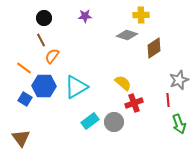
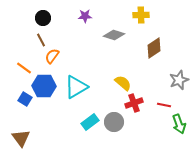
black circle: moved 1 px left
gray diamond: moved 13 px left
red line: moved 4 px left, 5 px down; rotated 72 degrees counterclockwise
cyan rectangle: moved 1 px down
